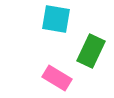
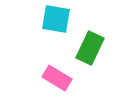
green rectangle: moved 1 px left, 3 px up
